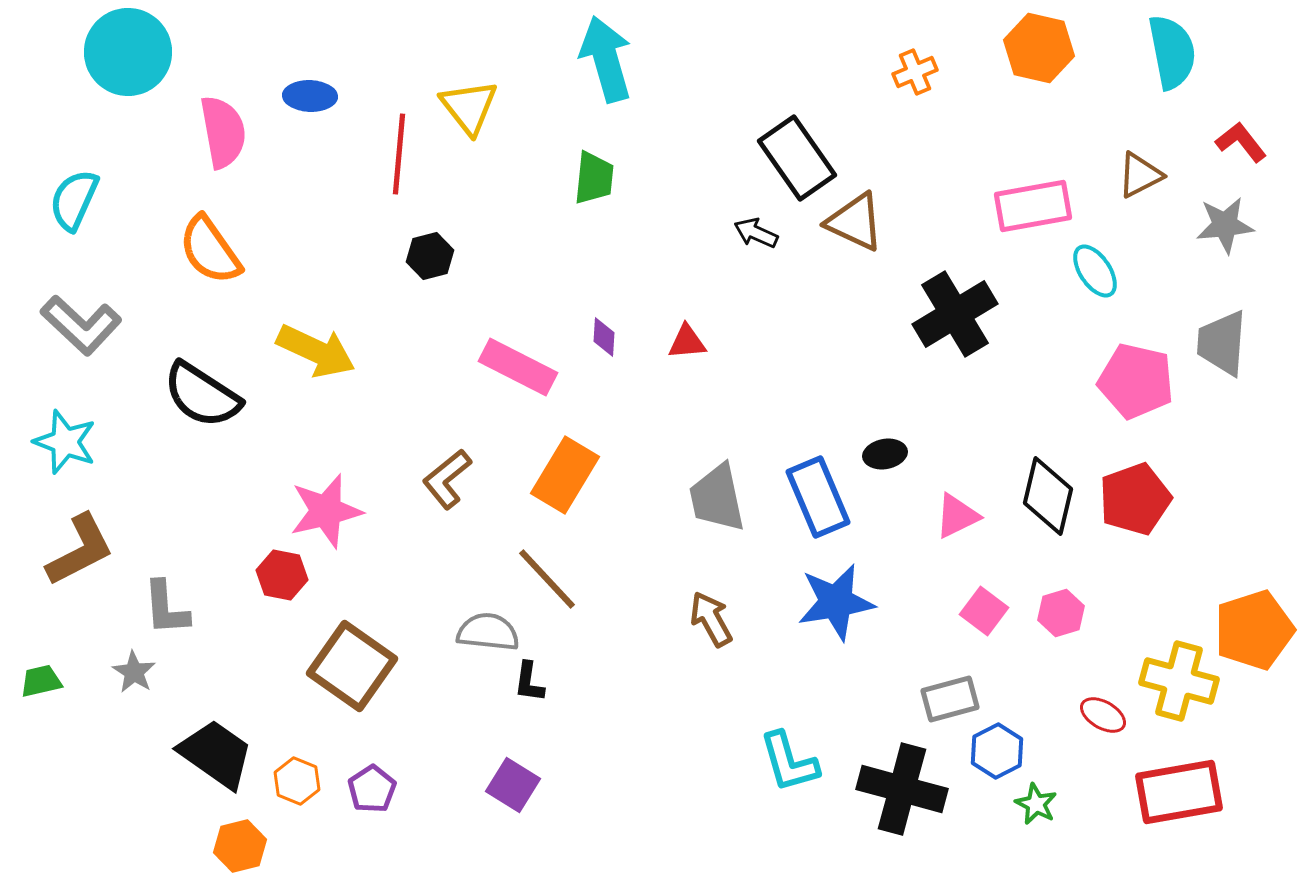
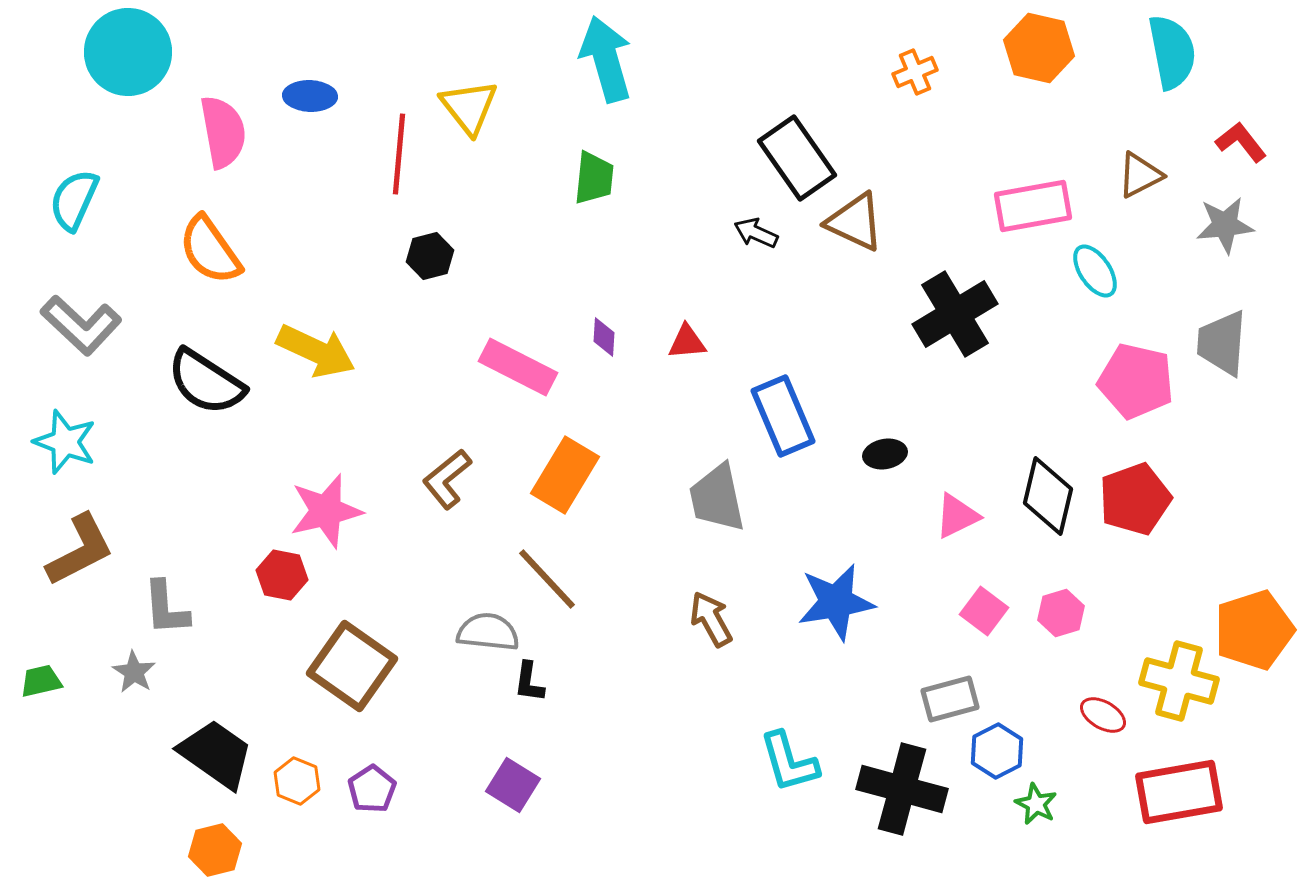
black semicircle at (202, 395): moved 4 px right, 13 px up
blue rectangle at (818, 497): moved 35 px left, 81 px up
orange hexagon at (240, 846): moved 25 px left, 4 px down
